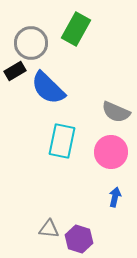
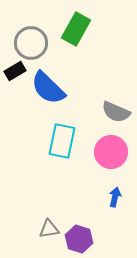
gray triangle: rotated 15 degrees counterclockwise
